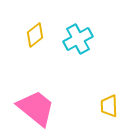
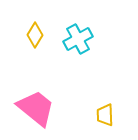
yellow diamond: rotated 20 degrees counterclockwise
yellow trapezoid: moved 4 px left, 9 px down
